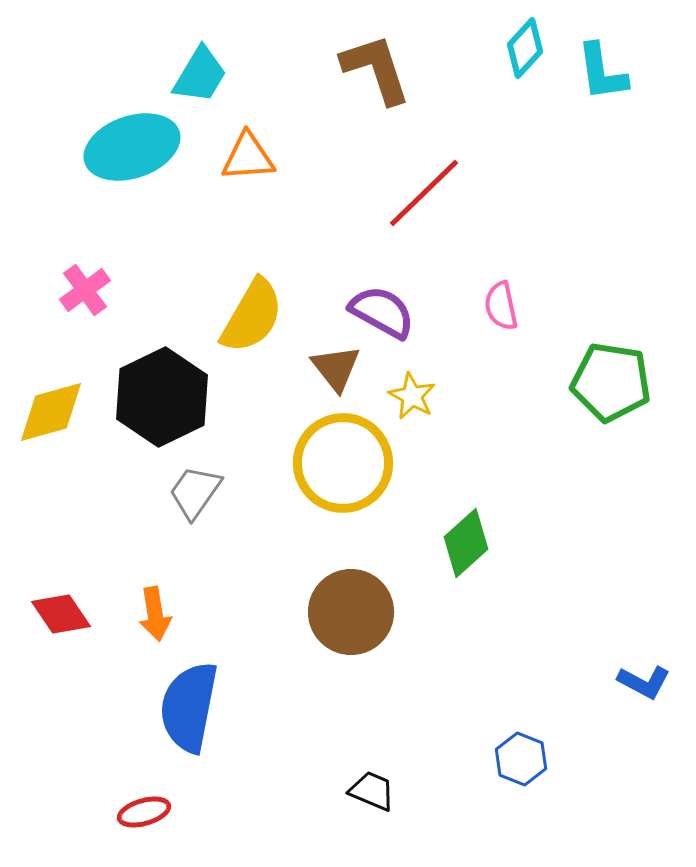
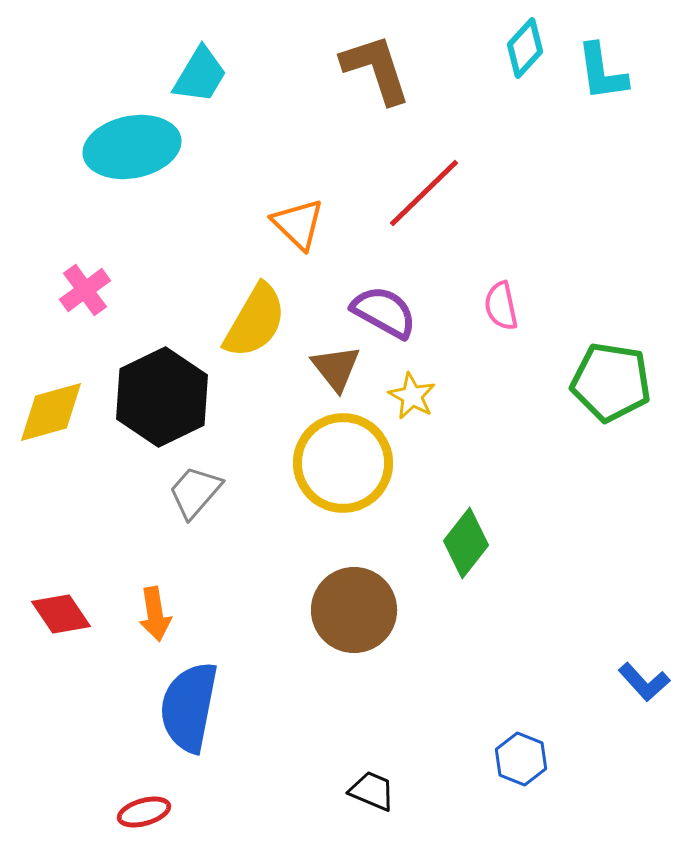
cyan ellipse: rotated 8 degrees clockwise
orange triangle: moved 50 px right, 67 px down; rotated 48 degrees clockwise
purple semicircle: moved 2 px right
yellow semicircle: moved 3 px right, 5 px down
gray trapezoid: rotated 6 degrees clockwise
green diamond: rotated 10 degrees counterclockwise
brown circle: moved 3 px right, 2 px up
blue L-shape: rotated 20 degrees clockwise
